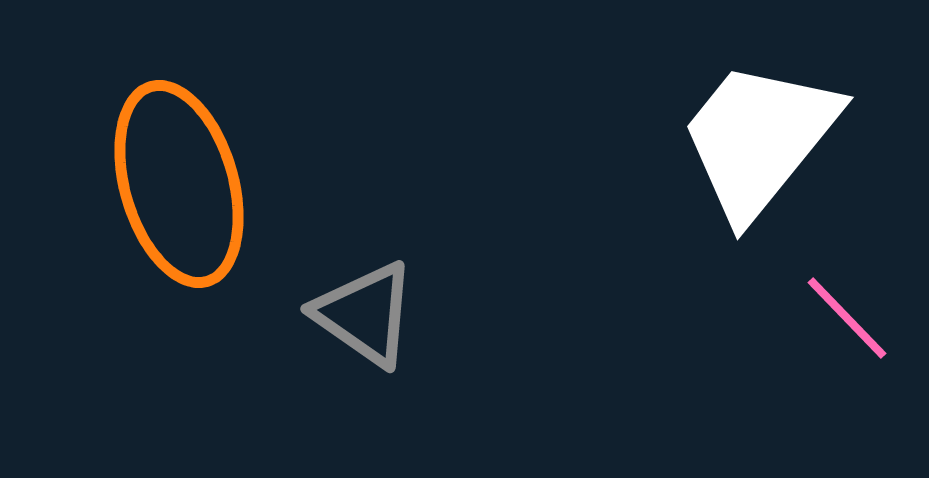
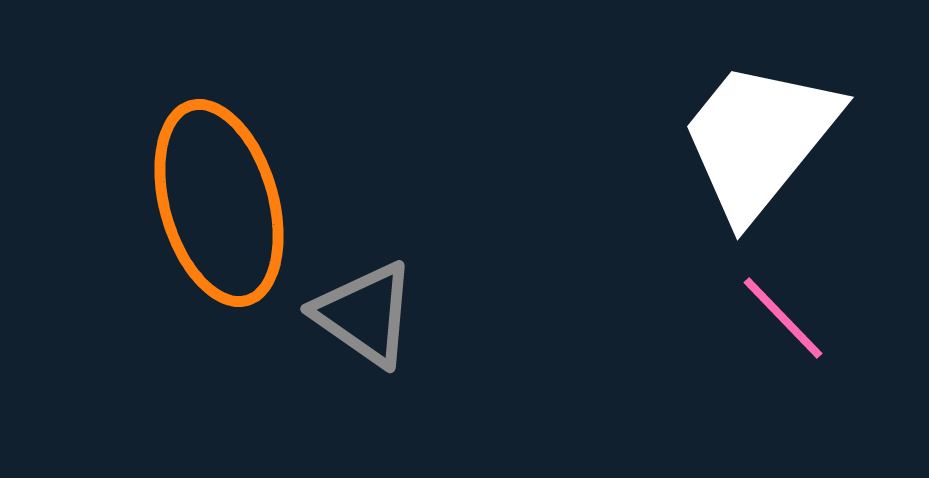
orange ellipse: moved 40 px right, 19 px down
pink line: moved 64 px left
